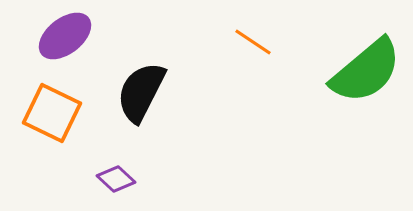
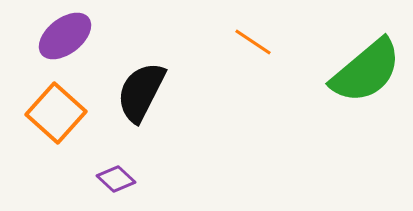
orange square: moved 4 px right; rotated 16 degrees clockwise
